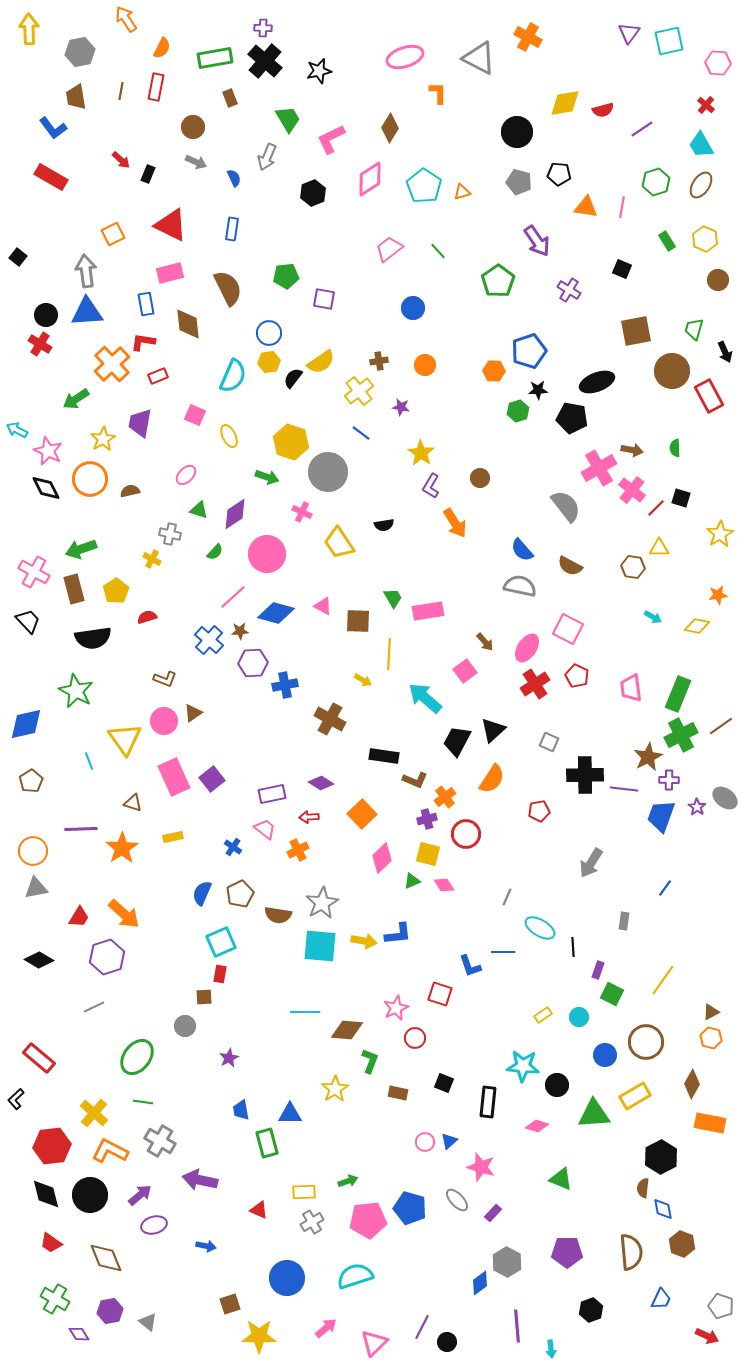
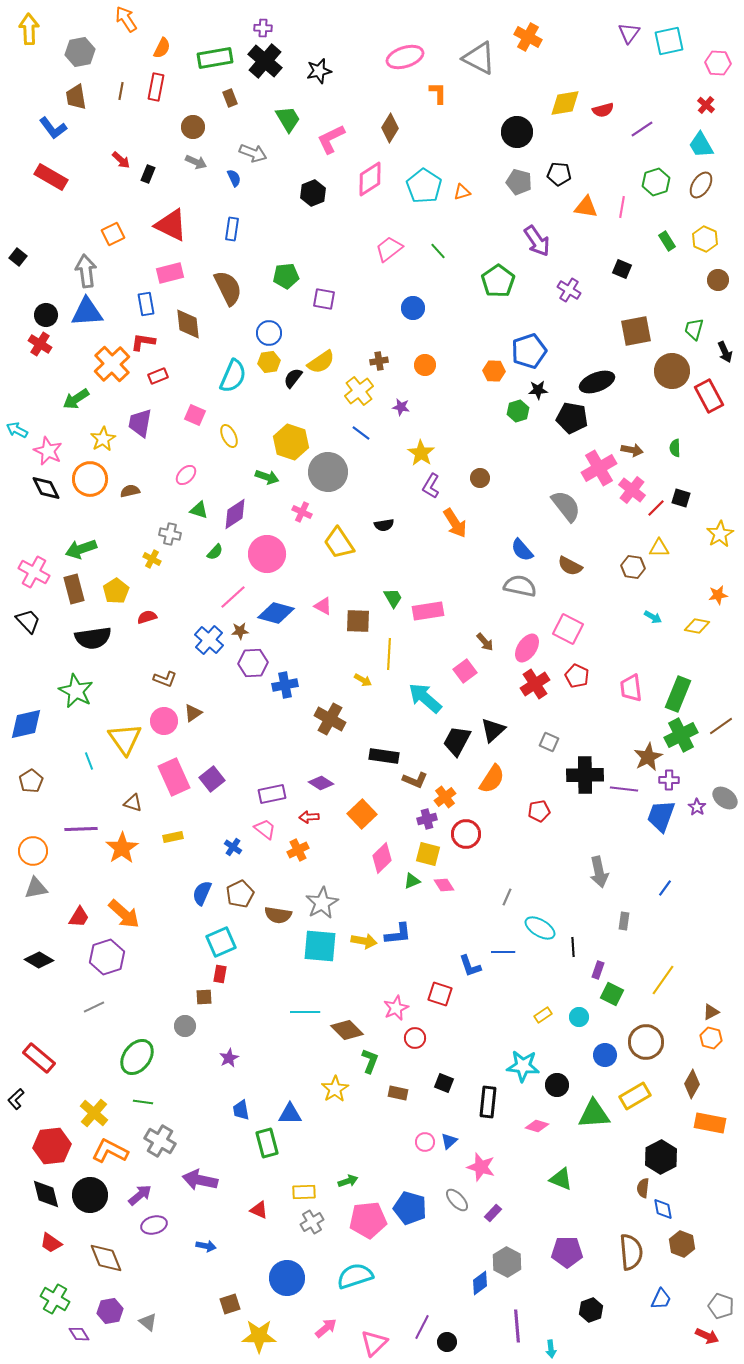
gray arrow at (267, 157): moved 14 px left, 4 px up; rotated 92 degrees counterclockwise
gray arrow at (591, 863): moved 8 px right, 9 px down; rotated 44 degrees counterclockwise
brown diamond at (347, 1030): rotated 40 degrees clockwise
